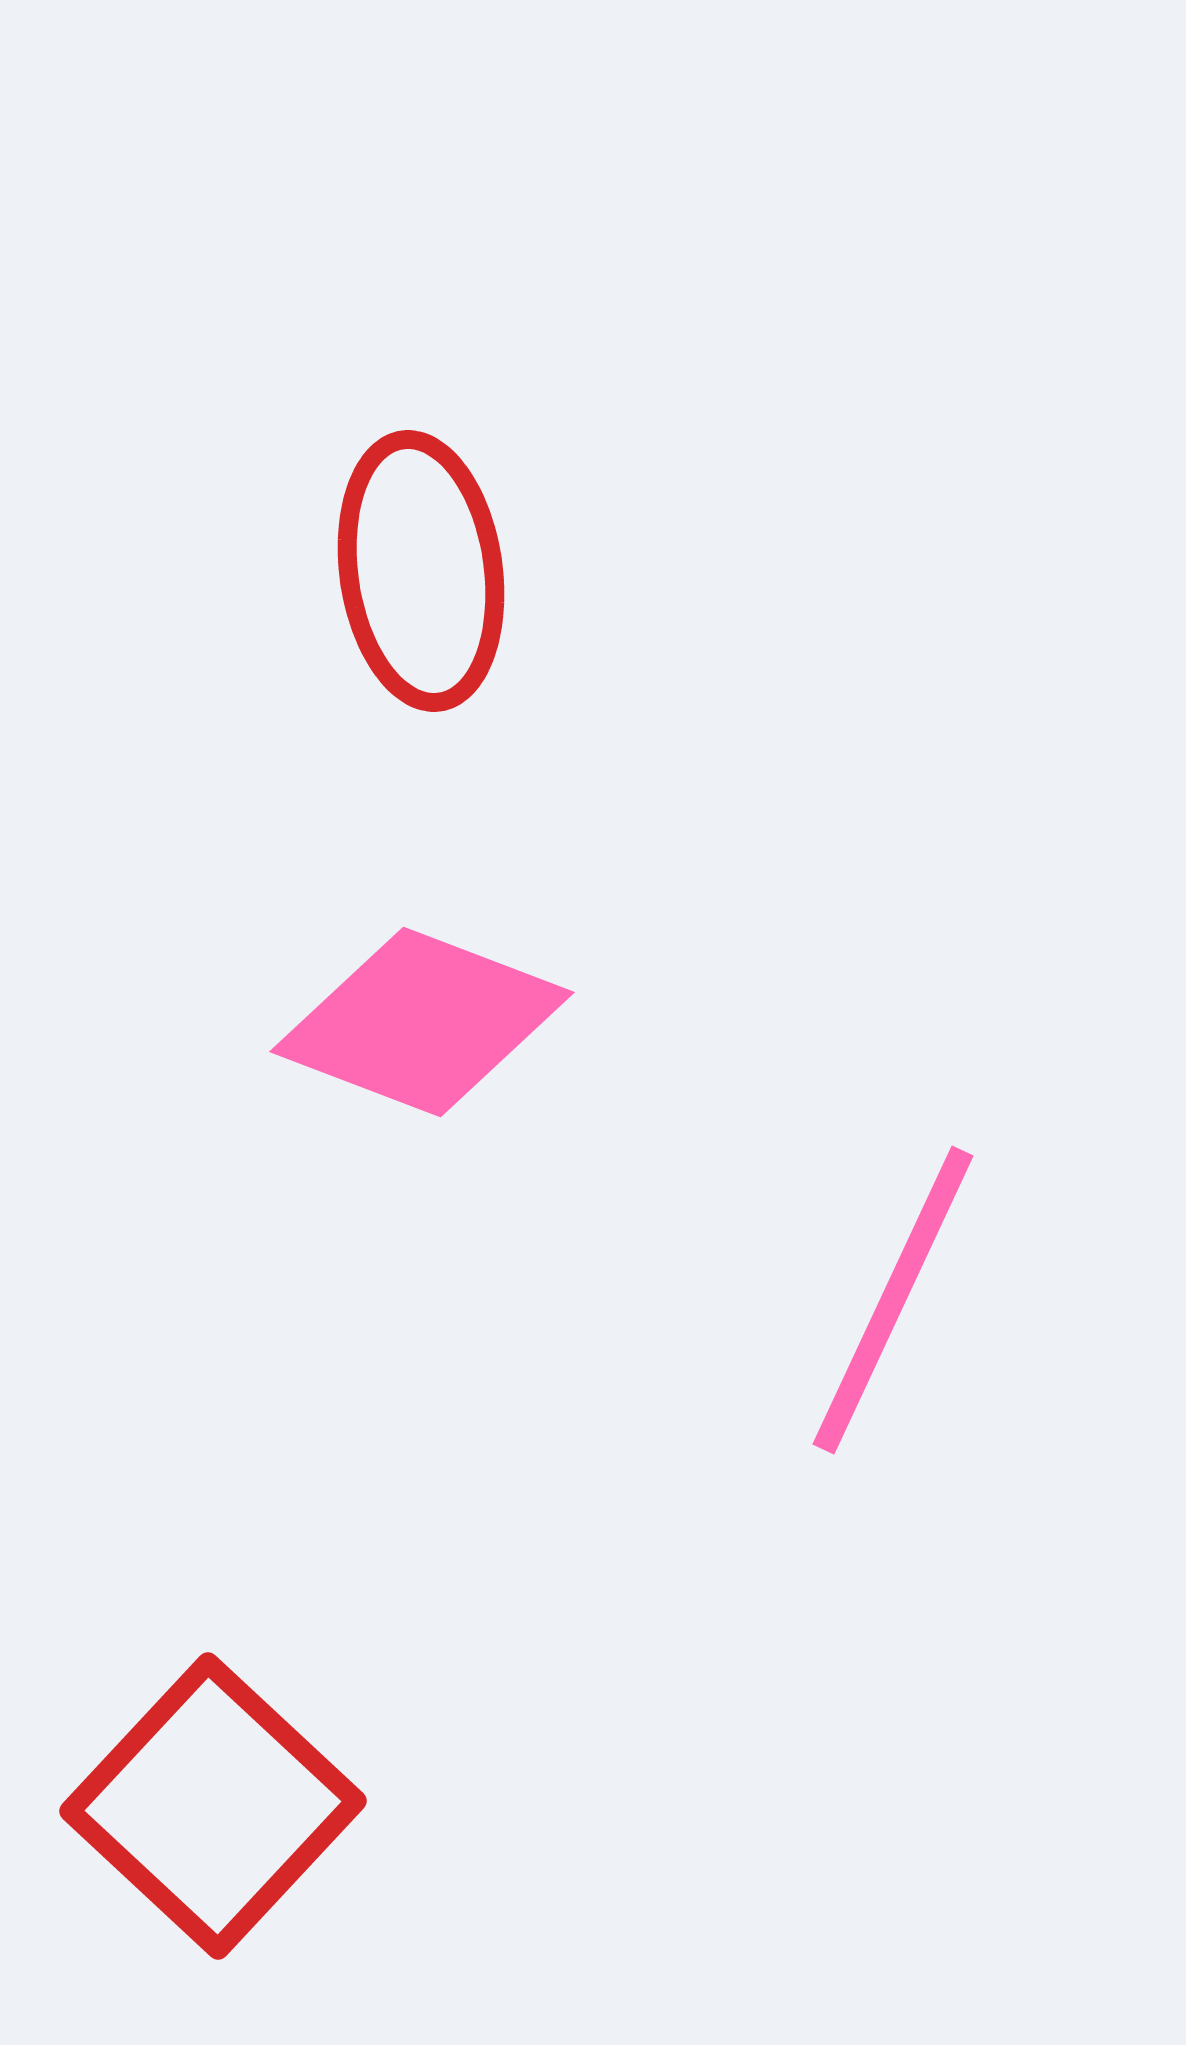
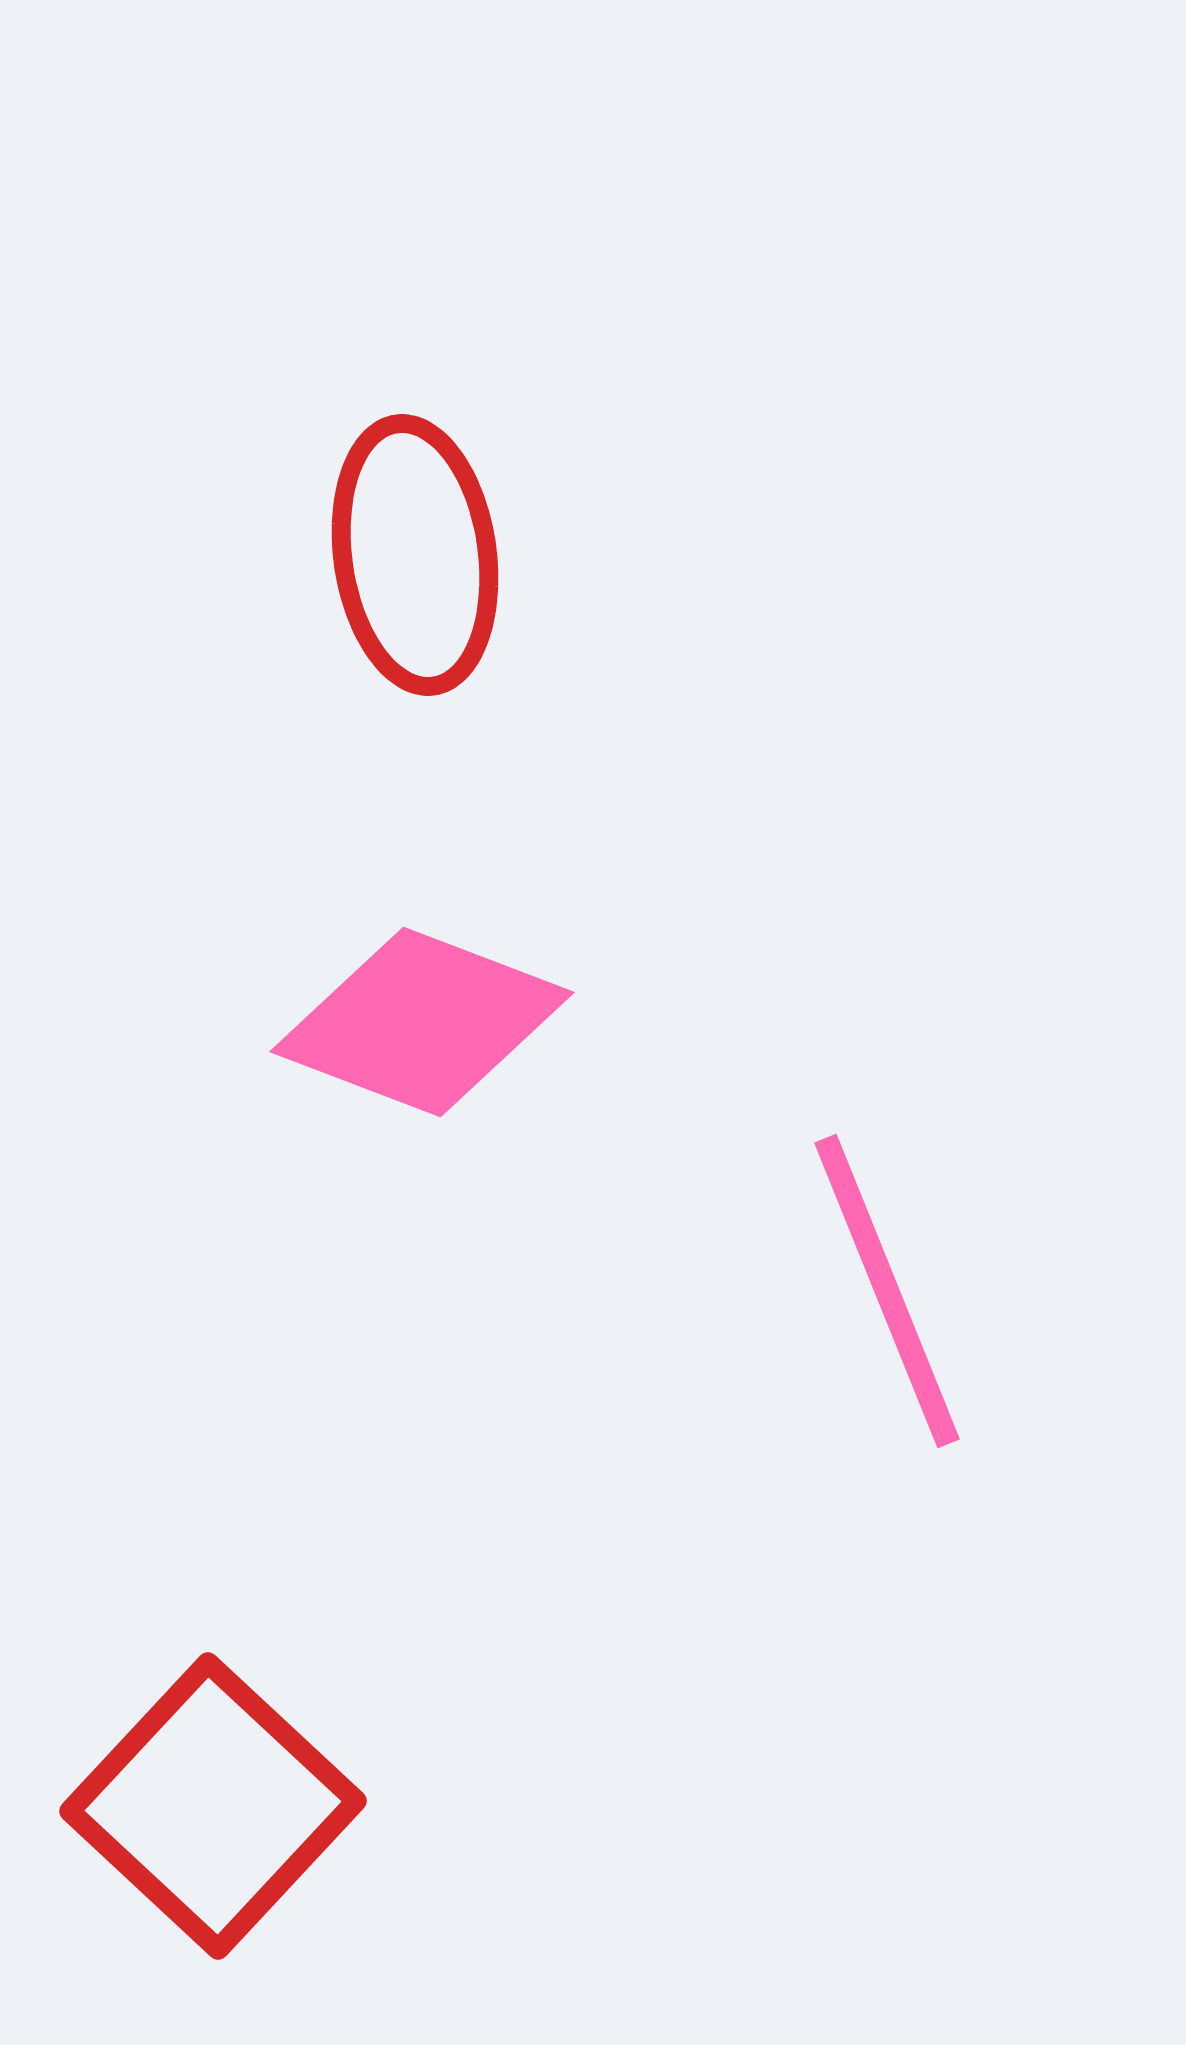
red ellipse: moved 6 px left, 16 px up
pink line: moved 6 px left, 9 px up; rotated 47 degrees counterclockwise
